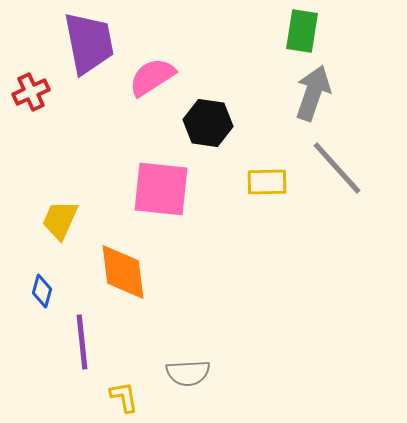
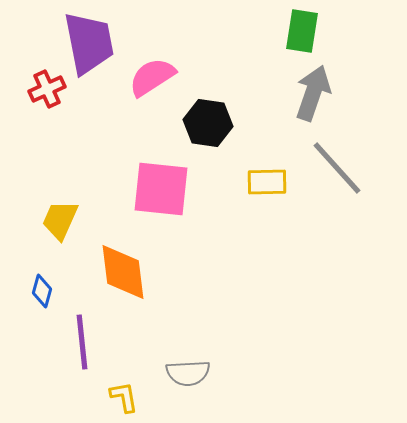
red cross: moved 16 px right, 3 px up
